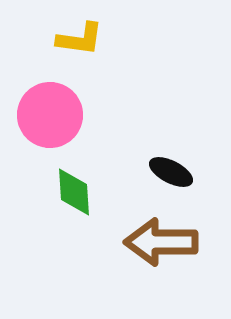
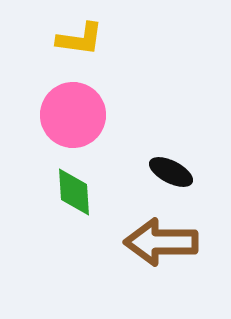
pink circle: moved 23 px right
